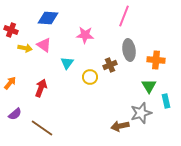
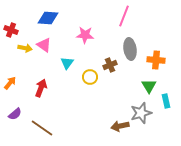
gray ellipse: moved 1 px right, 1 px up
